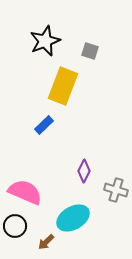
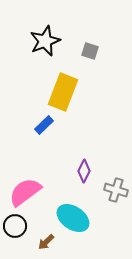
yellow rectangle: moved 6 px down
pink semicircle: rotated 60 degrees counterclockwise
cyan ellipse: rotated 64 degrees clockwise
